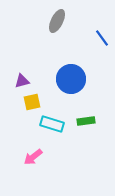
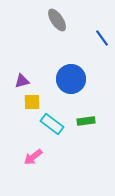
gray ellipse: moved 1 px up; rotated 60 degrees counterclockwise
yellow square: rotated 12 degrees clockwise
cyan rectangle: rotated 20 degrees clockwise
